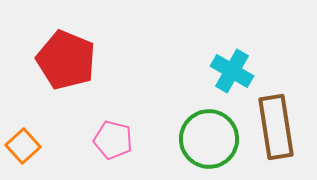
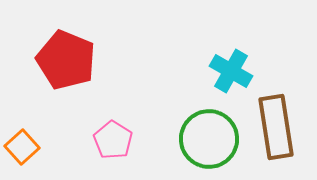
cyan cross: moved 1 px left
pink pentagon: rotated 18 degrees clockwise
orange square: moved 1 px left, 1 px down
